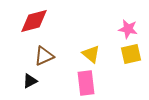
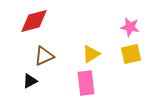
pink star: moved 2 px right, 2 px up
yellow triangle: rotated 48 degrees clockwise
